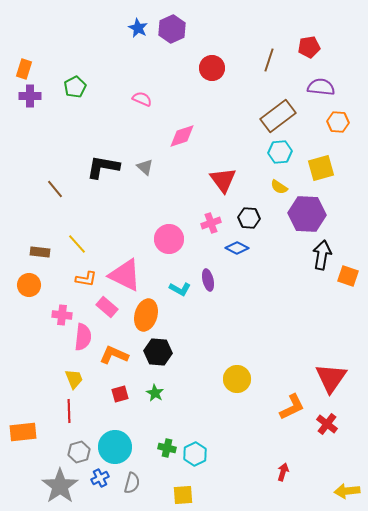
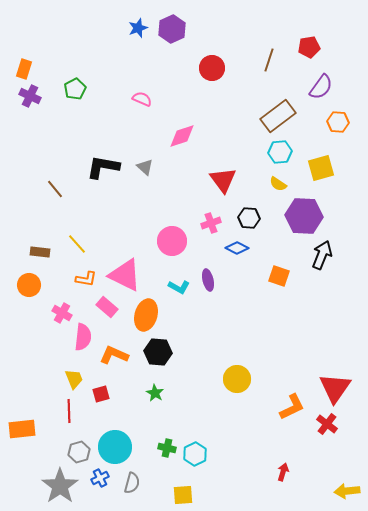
blue star at (138, 28): rotated 24 degrees clockwise
green pentagon at (75, 87): moved 2 px down
purple semicircle at (321, 87): rotated 120 degrees clockwise
purple cross at (30, 96): rotated 25 degrees clockwise
yellow semicircle at (279, 187): moved 1 px left, 3 px up
purple hexagon at (307, 214): moved 3 px left, 2 px down
pink circle at (169, 239): moved 3 px right, 2 px down
black arrow at (322, 255): rotated 12 degrees clockwise
orange square at (348, 276): moved 69 px left
cyan L-shape at (180, 289): moved 1 px left, 2 px up
pink cross at (62, 315): moved 2 px up; rotated 24 degrees clockwise
red triangle at (331, 378): moved 4 px right, 10 px down
red square at (120, 394): moved 19 px left
orange rectangle at (23, 432): moved 1 px left, 3 px up
